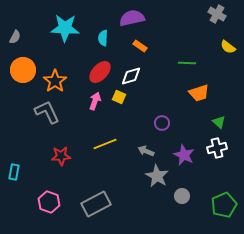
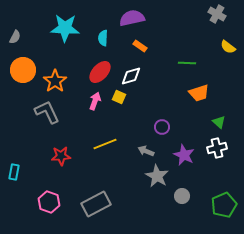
purple circle: moved 4 px down
